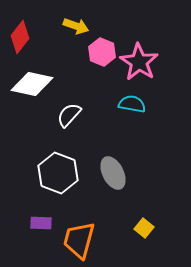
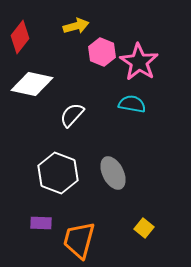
yellow arrow: rotated 35 degrees counterclockwise
white semicircle: moved 3 px right
